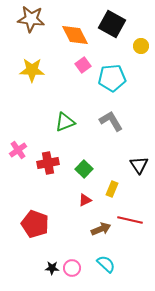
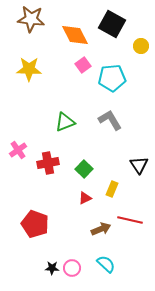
yellow star: moved 3 px left, 1 px up
gray L-shape: moved 1 px left, 1 px up
red triangle: moved 2 px up
